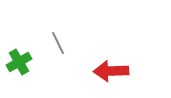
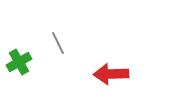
red arrow: moved 3 px down
